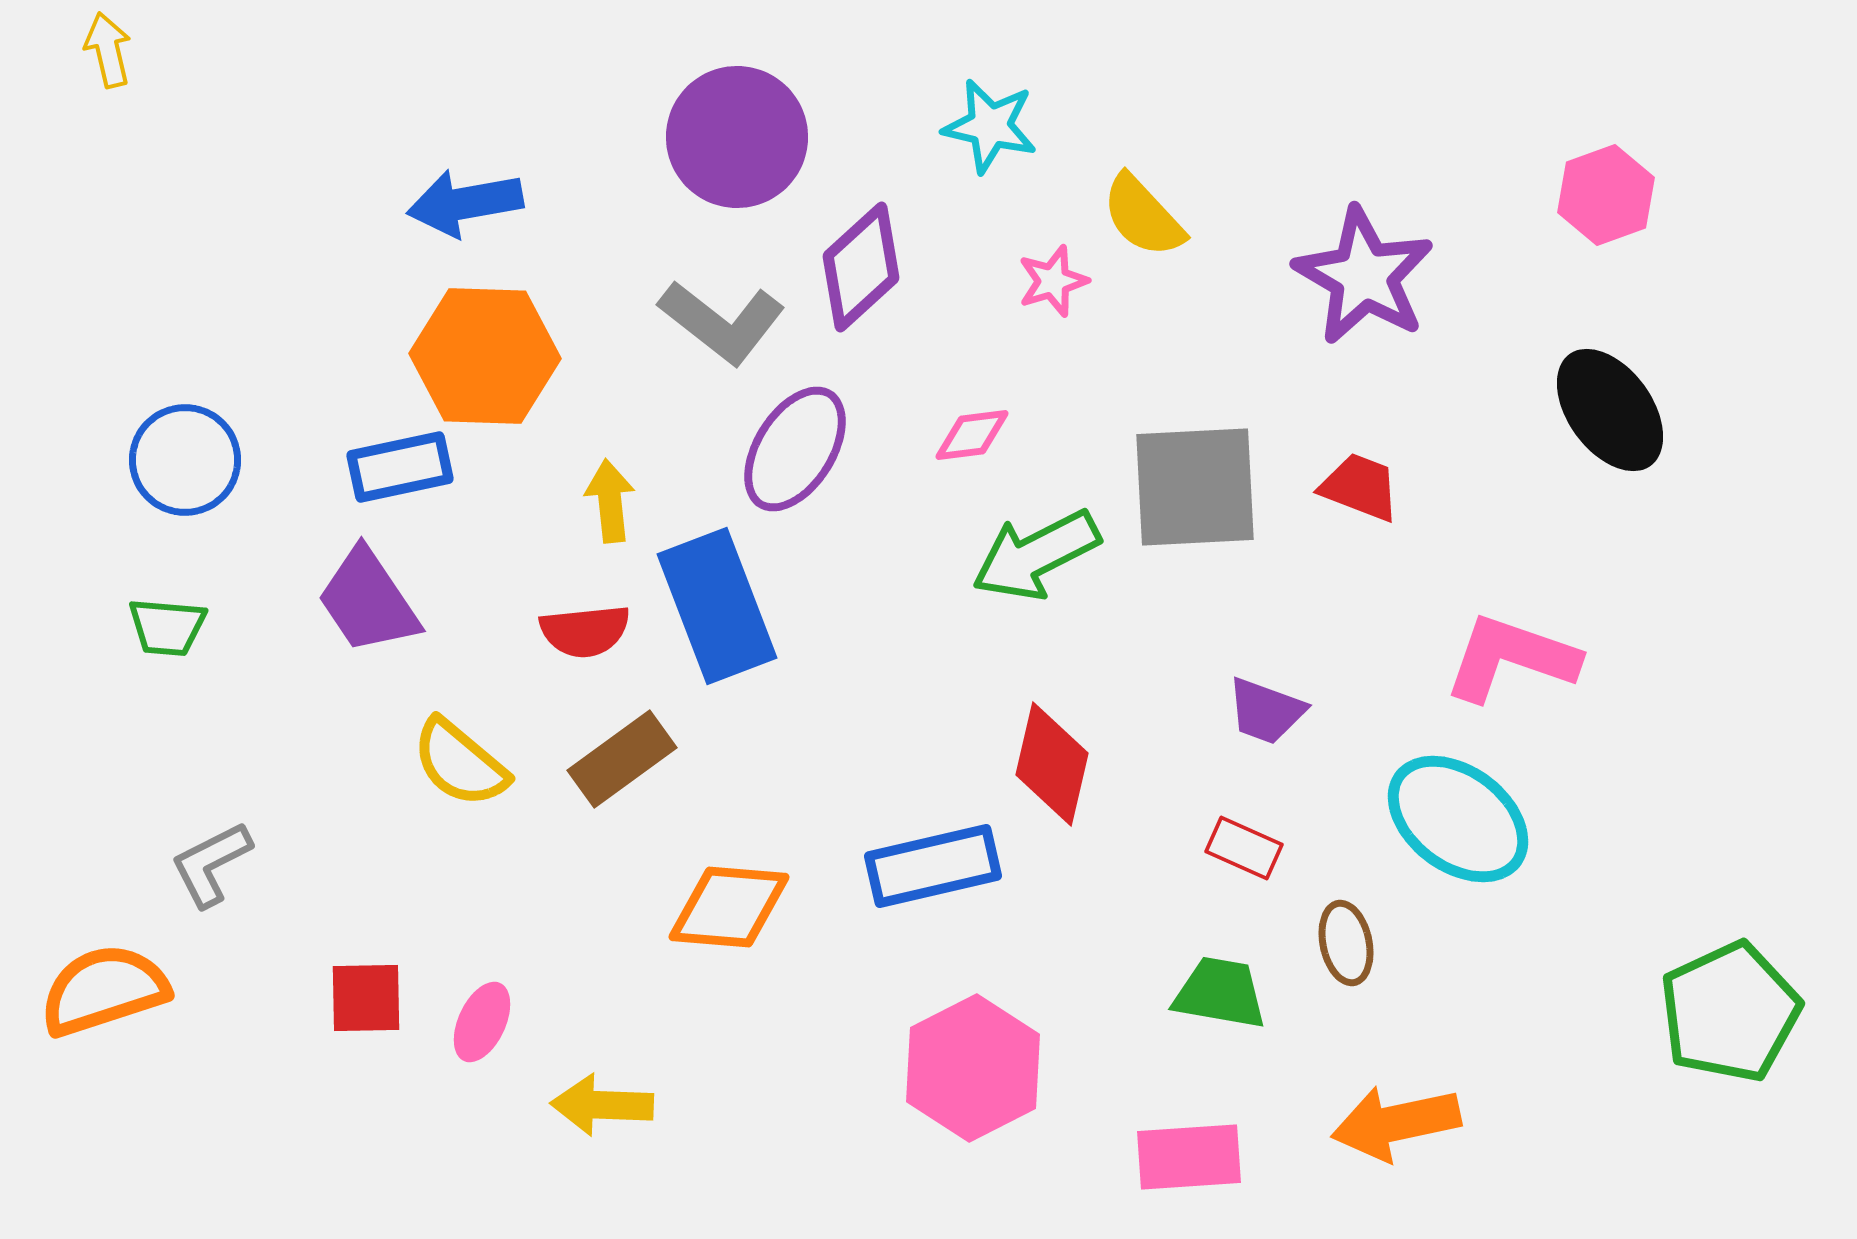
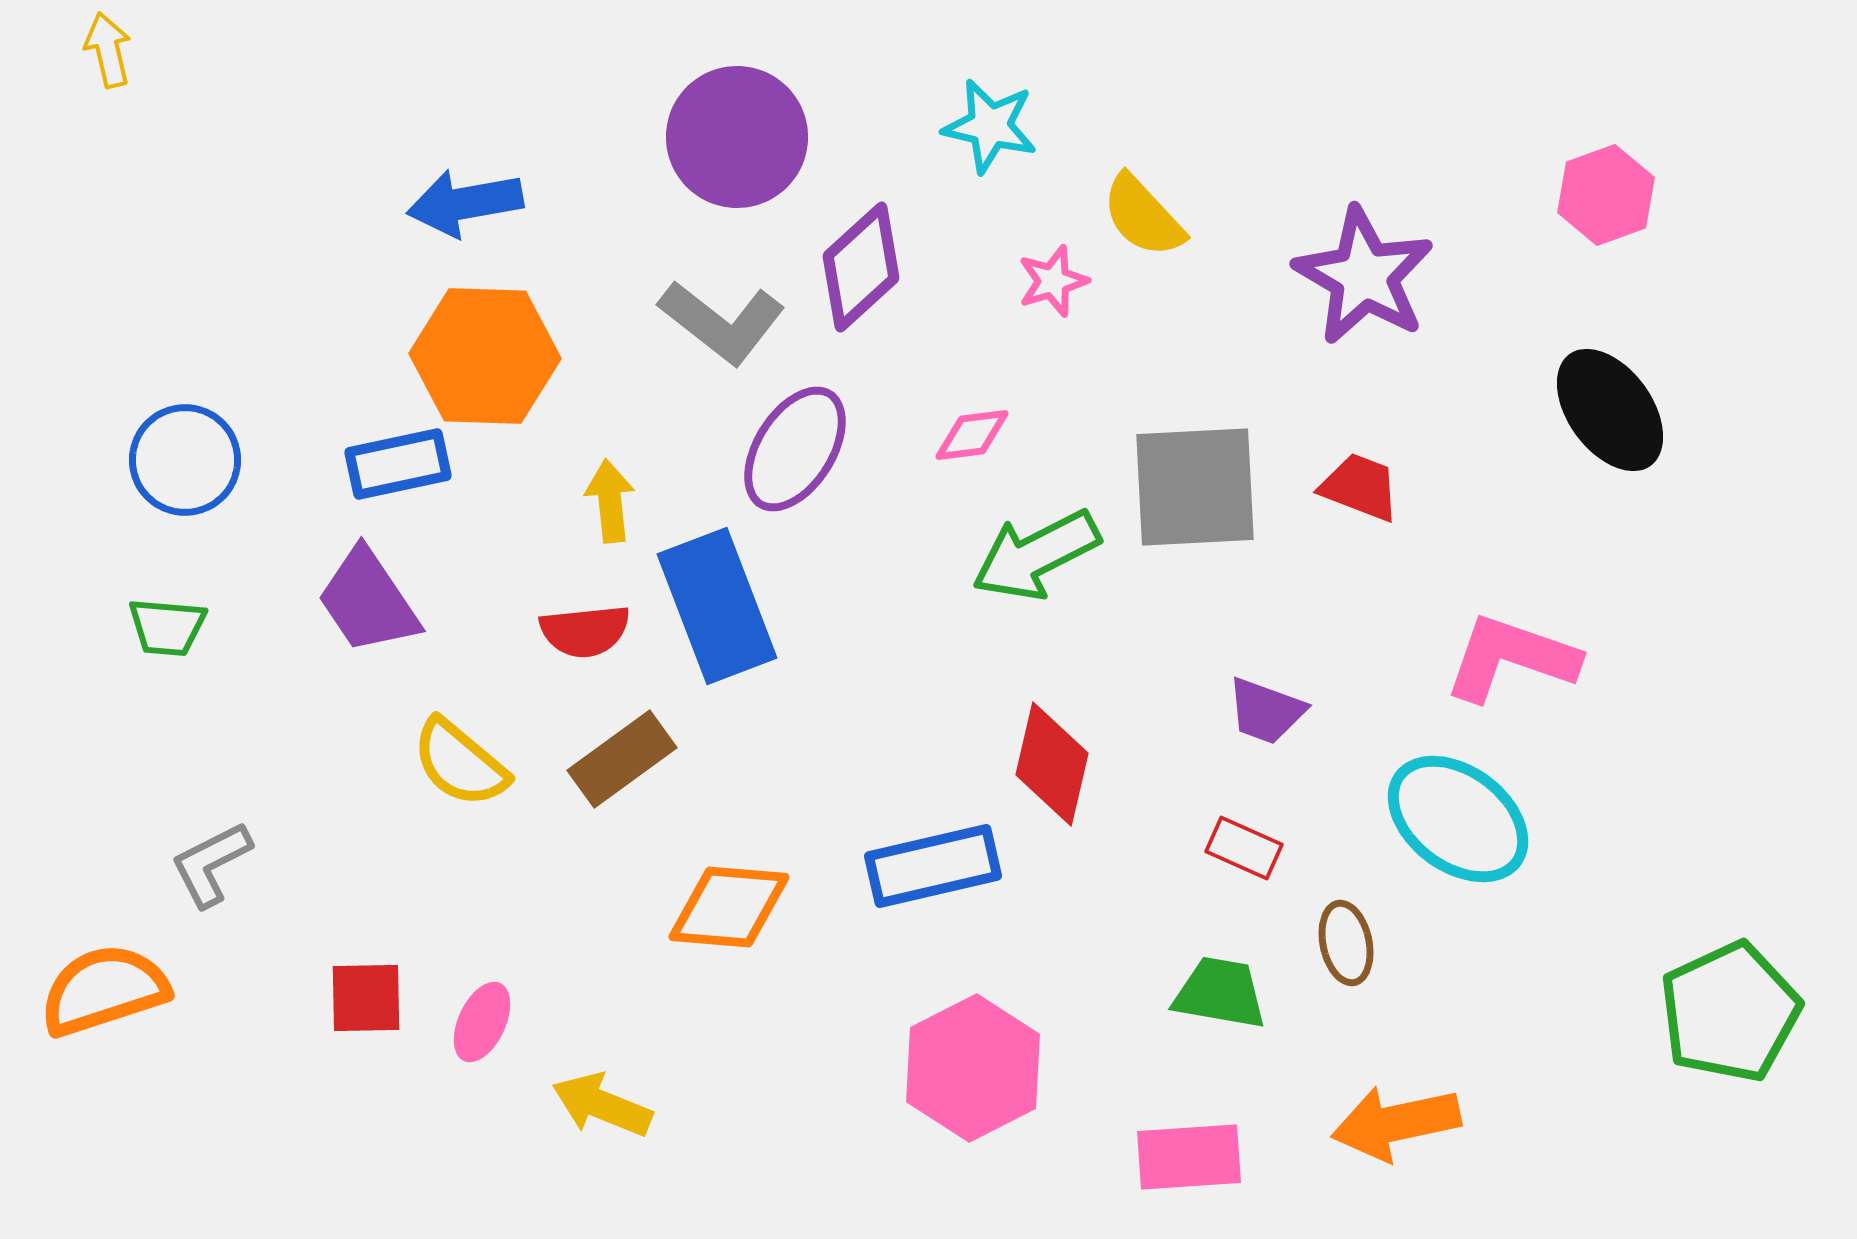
blue rectangle at (400, 467): moved 2 px left, 3 px up
yellow arrow at (602, 1105): rotated 20 degrees clockwise
